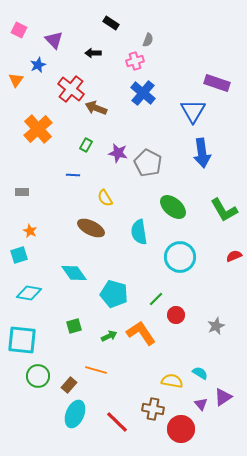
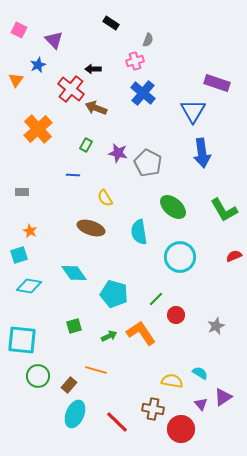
black arrow at (93, 53): moved 16 px down
brown ellipse at (91, 228): rotated 8 degrees counterclockwise
cyan diamond at (29, 293): moved 7 px up
